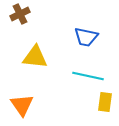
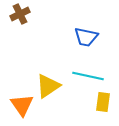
yellow triangle: moved 13 px right, 29 px down; rotated 40 degrees counterclockwise
yellow rectangle: moved 2 px left
